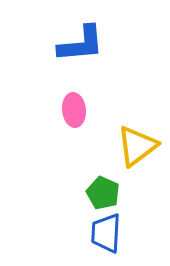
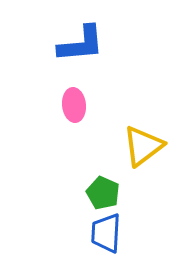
pink ellipse: moved 5 px up
yellow triangle: moved 6 px right
